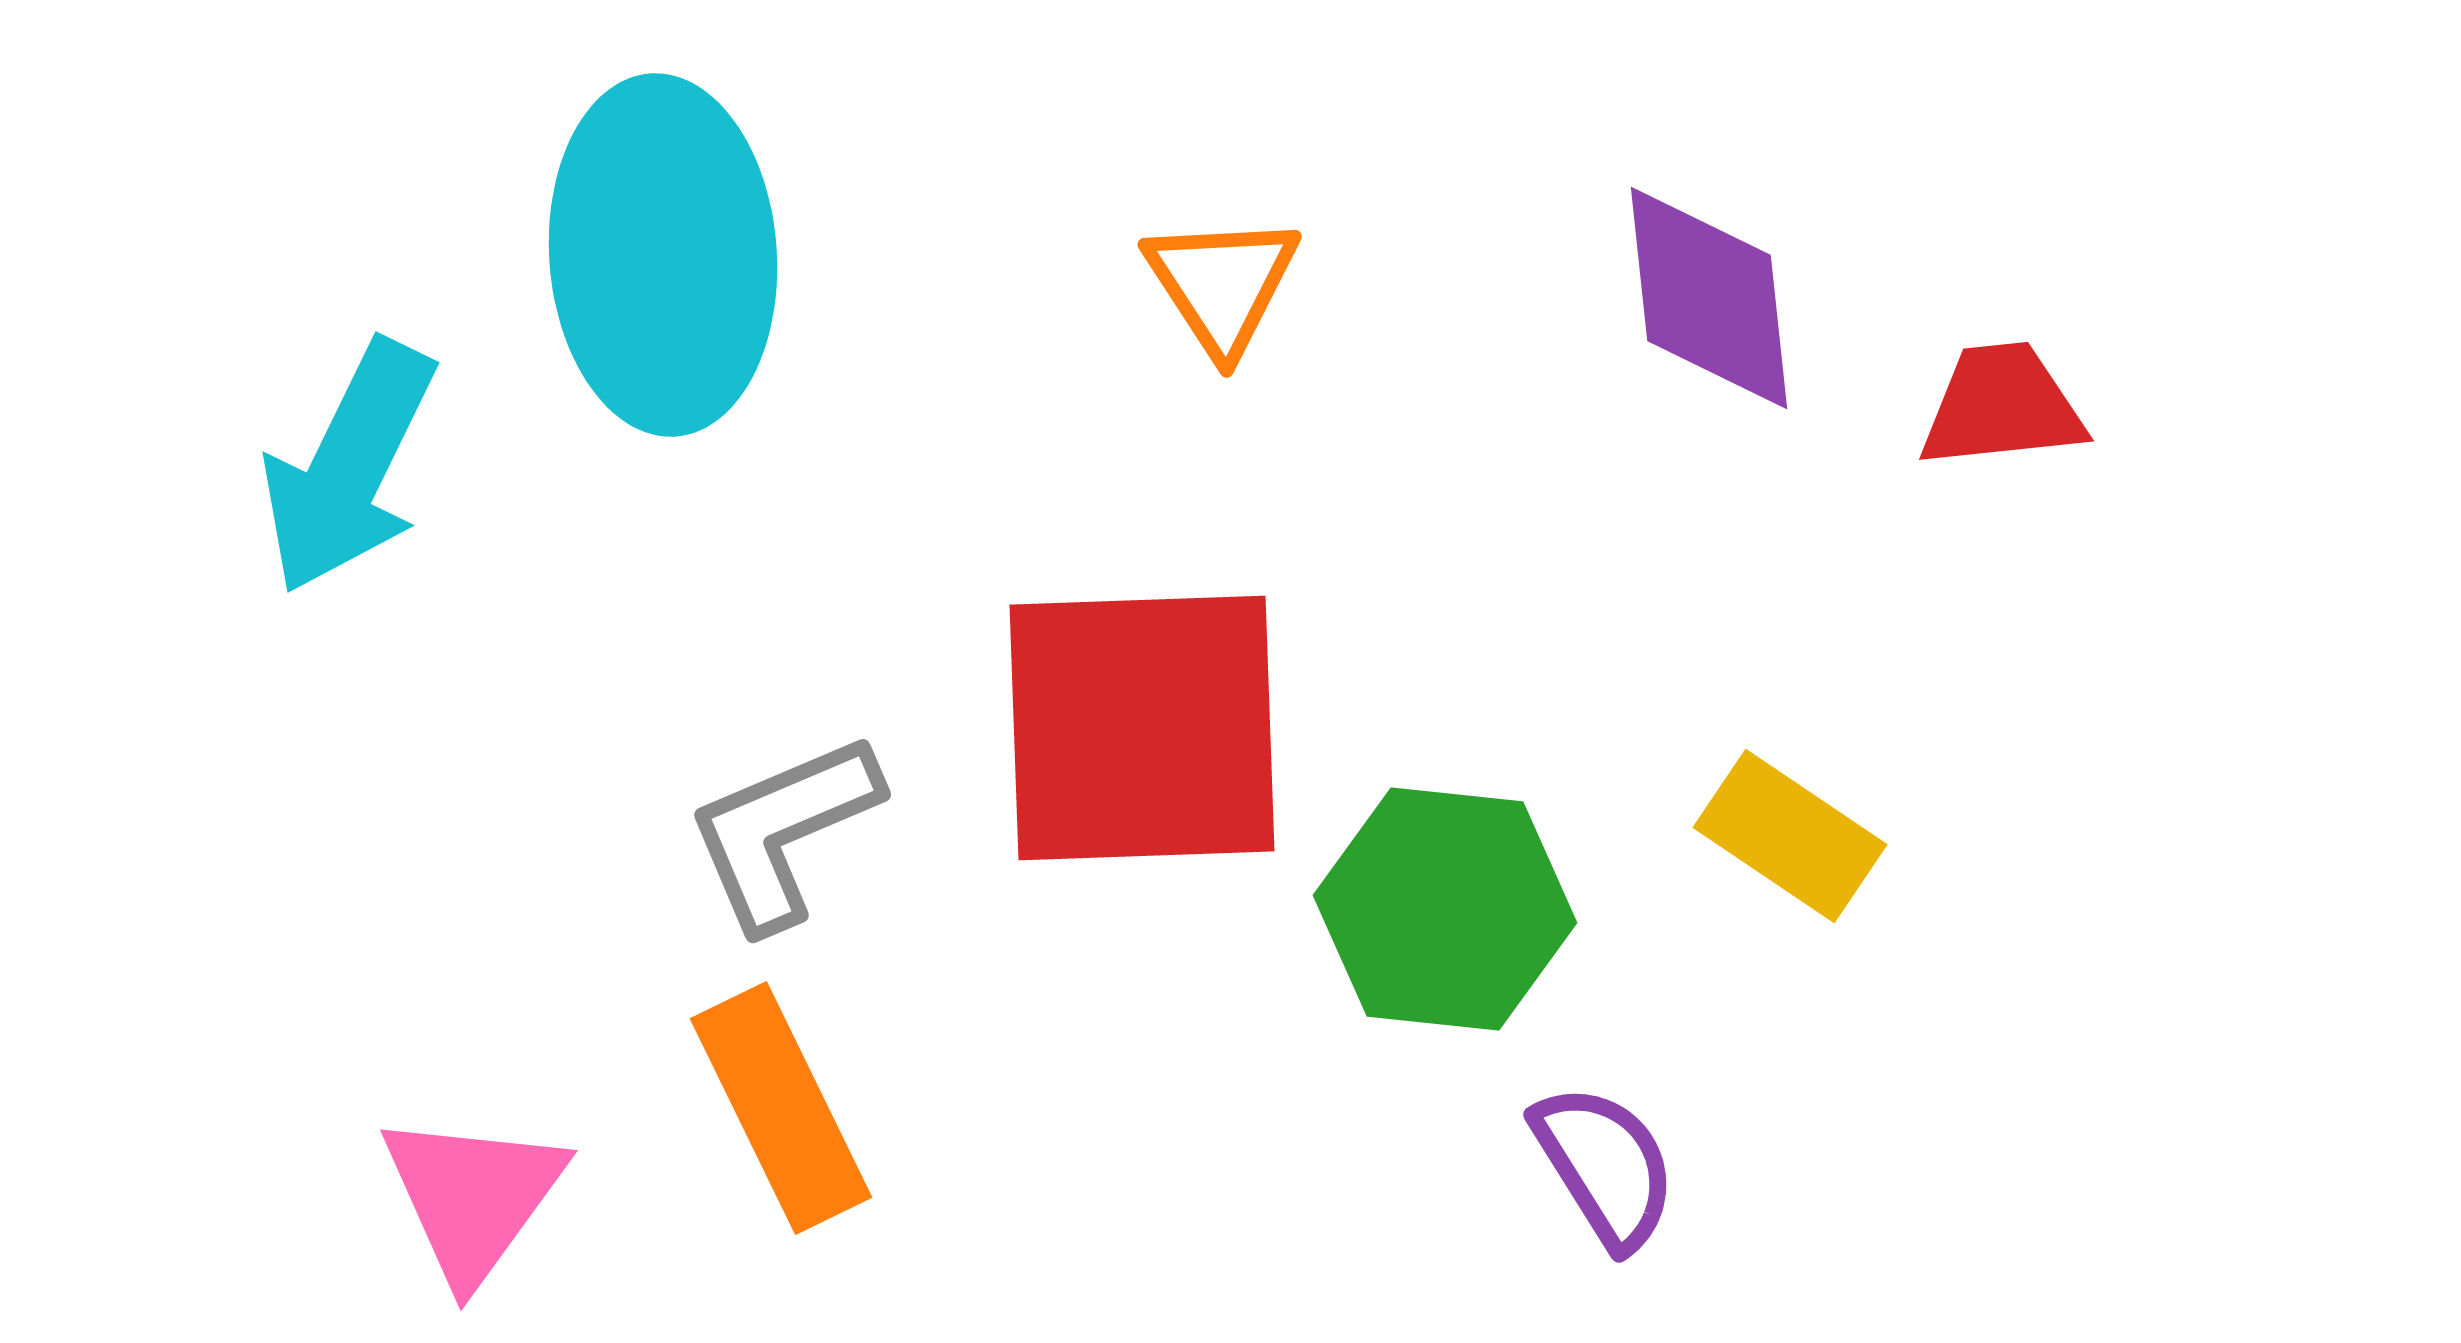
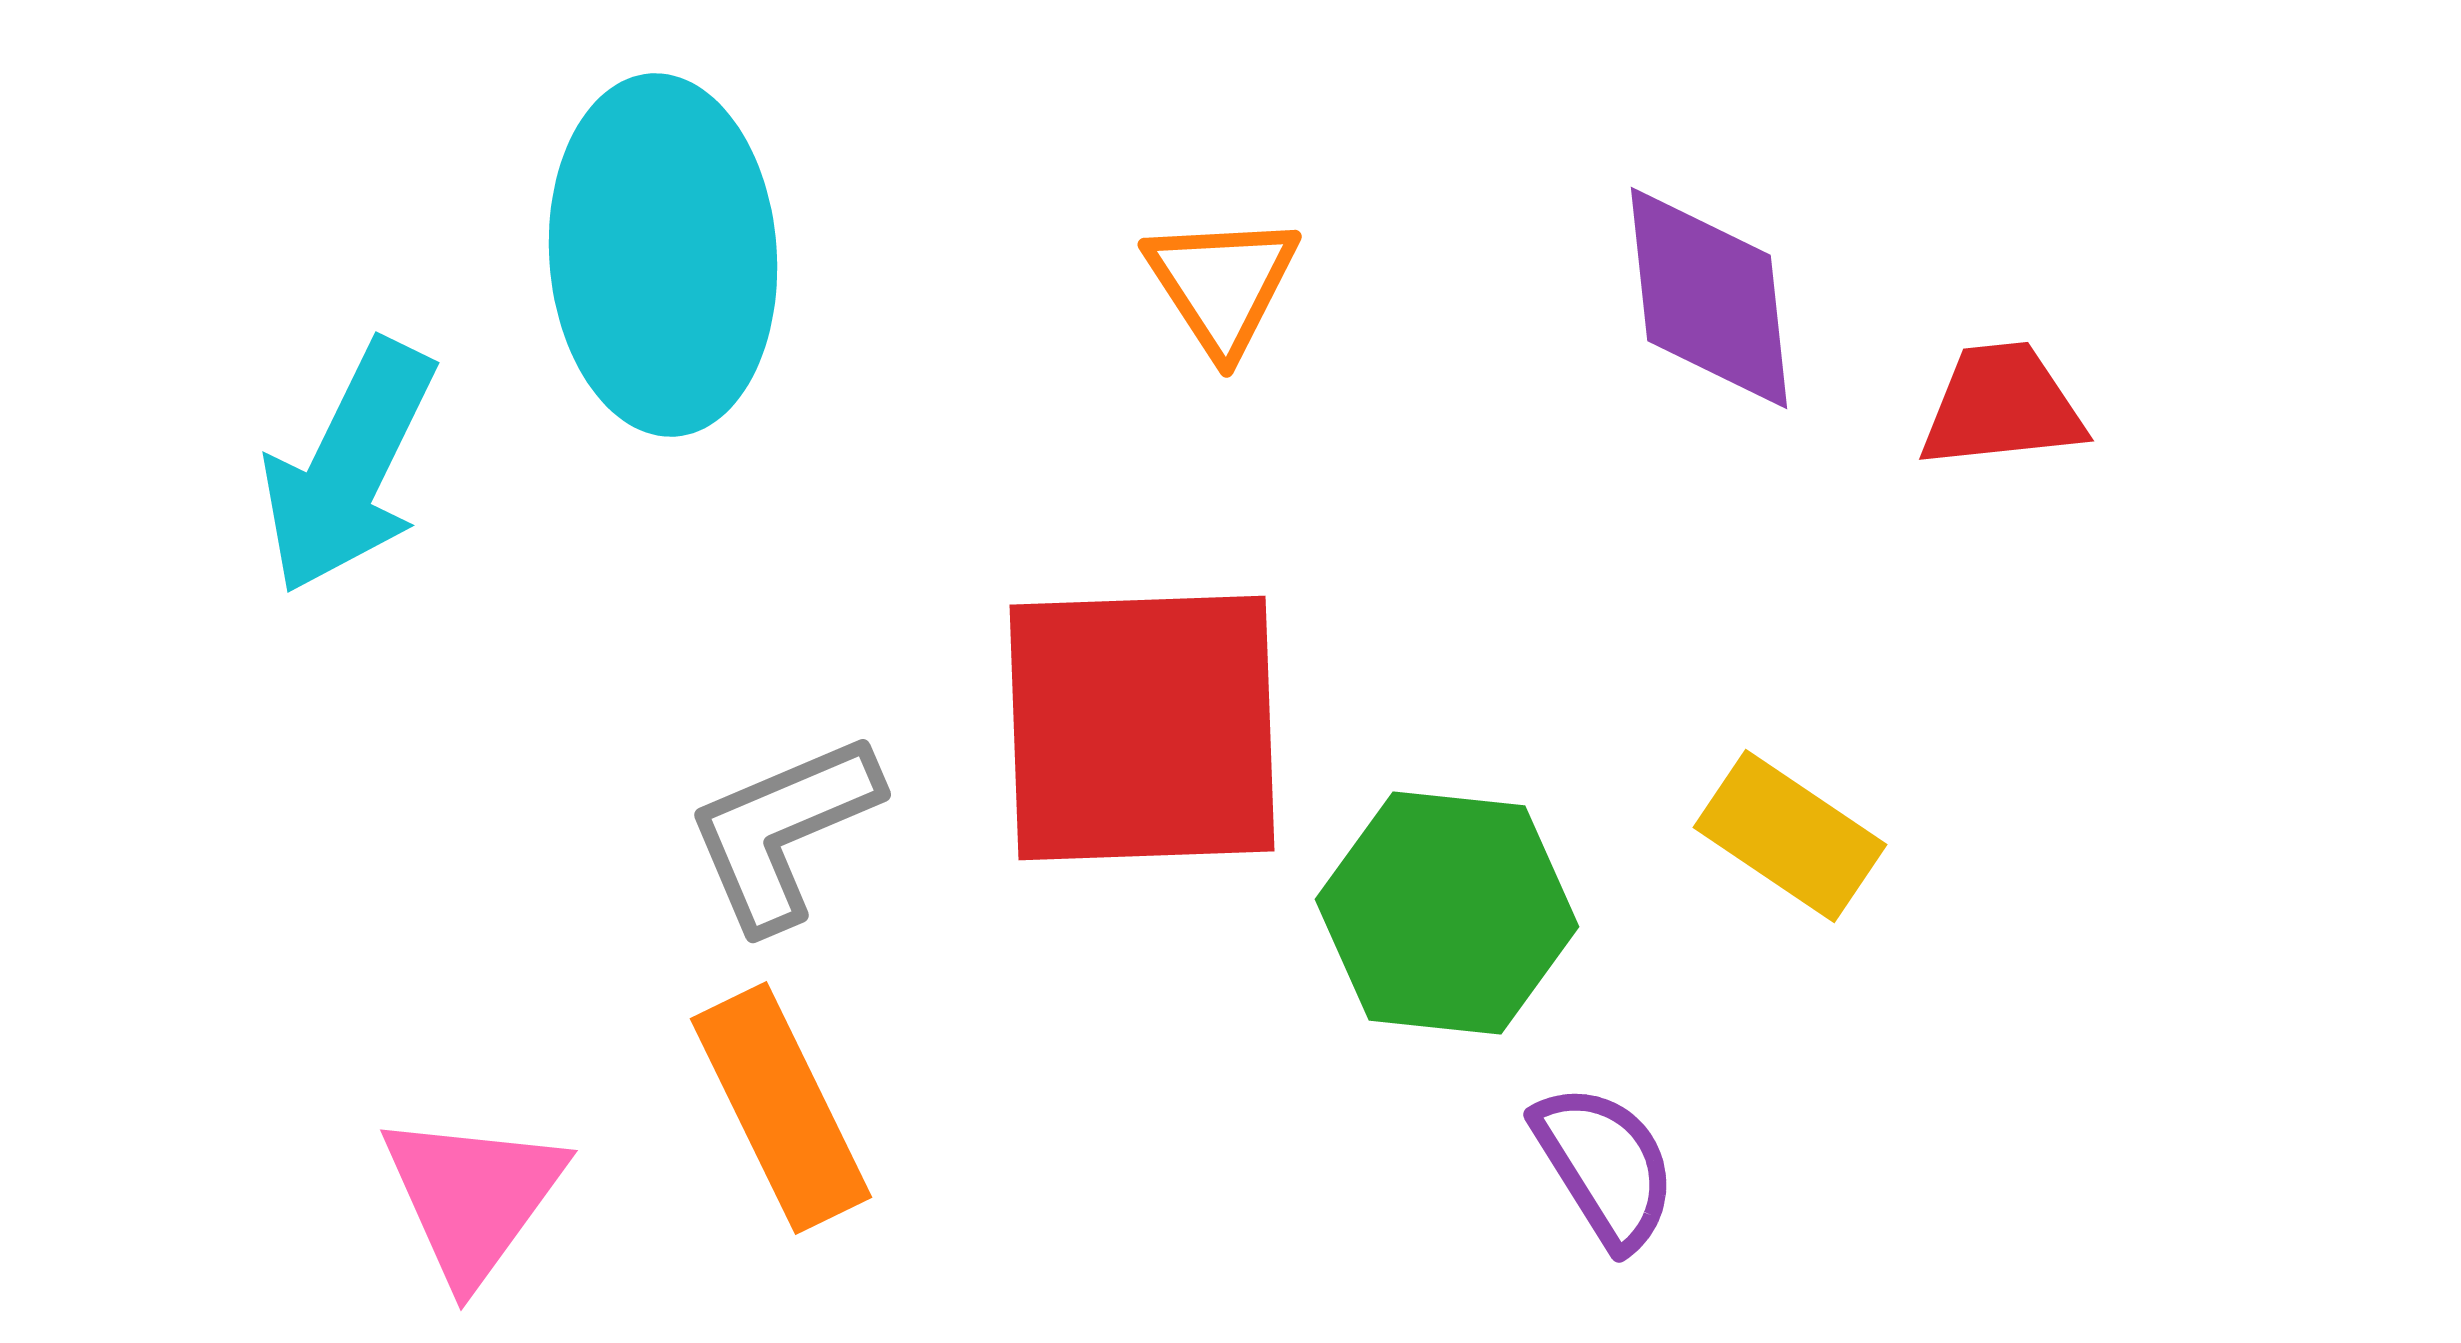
green hexagon: moved 2 px right, 4 px down
